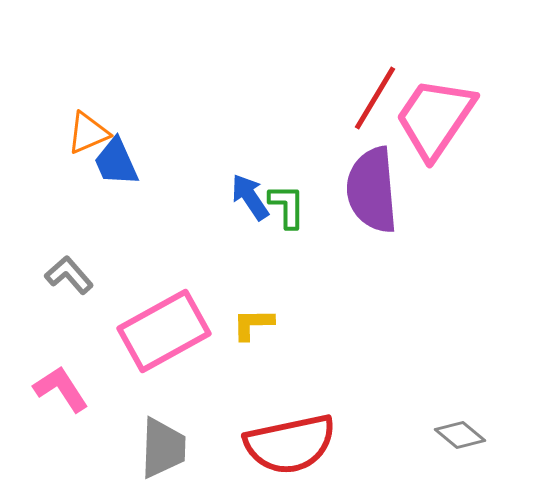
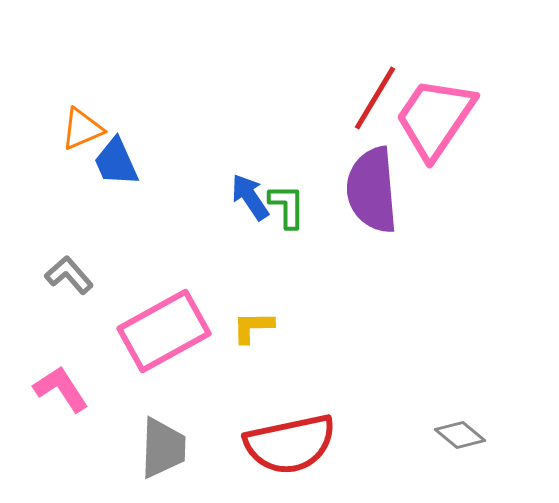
orange triangle: moved 6 px left, 4 px up
yellow L-shape: moved 3 px down
